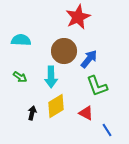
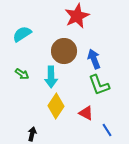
red star: moved 1 px left, 1 px up
cyan semicircle: moved 1 px right, 6 px up; rotated 36 degrees counterclockwise
blue arrow: moved 5 px right; rotated 60 degrees counterclockwise
green arrow: moved 2 px right, 3 px up
green L-shape: moved 2 px right, 1 px up
yellow diamond: rotated 25 degrees counterclockwise
black arrow: moved 21 px down
